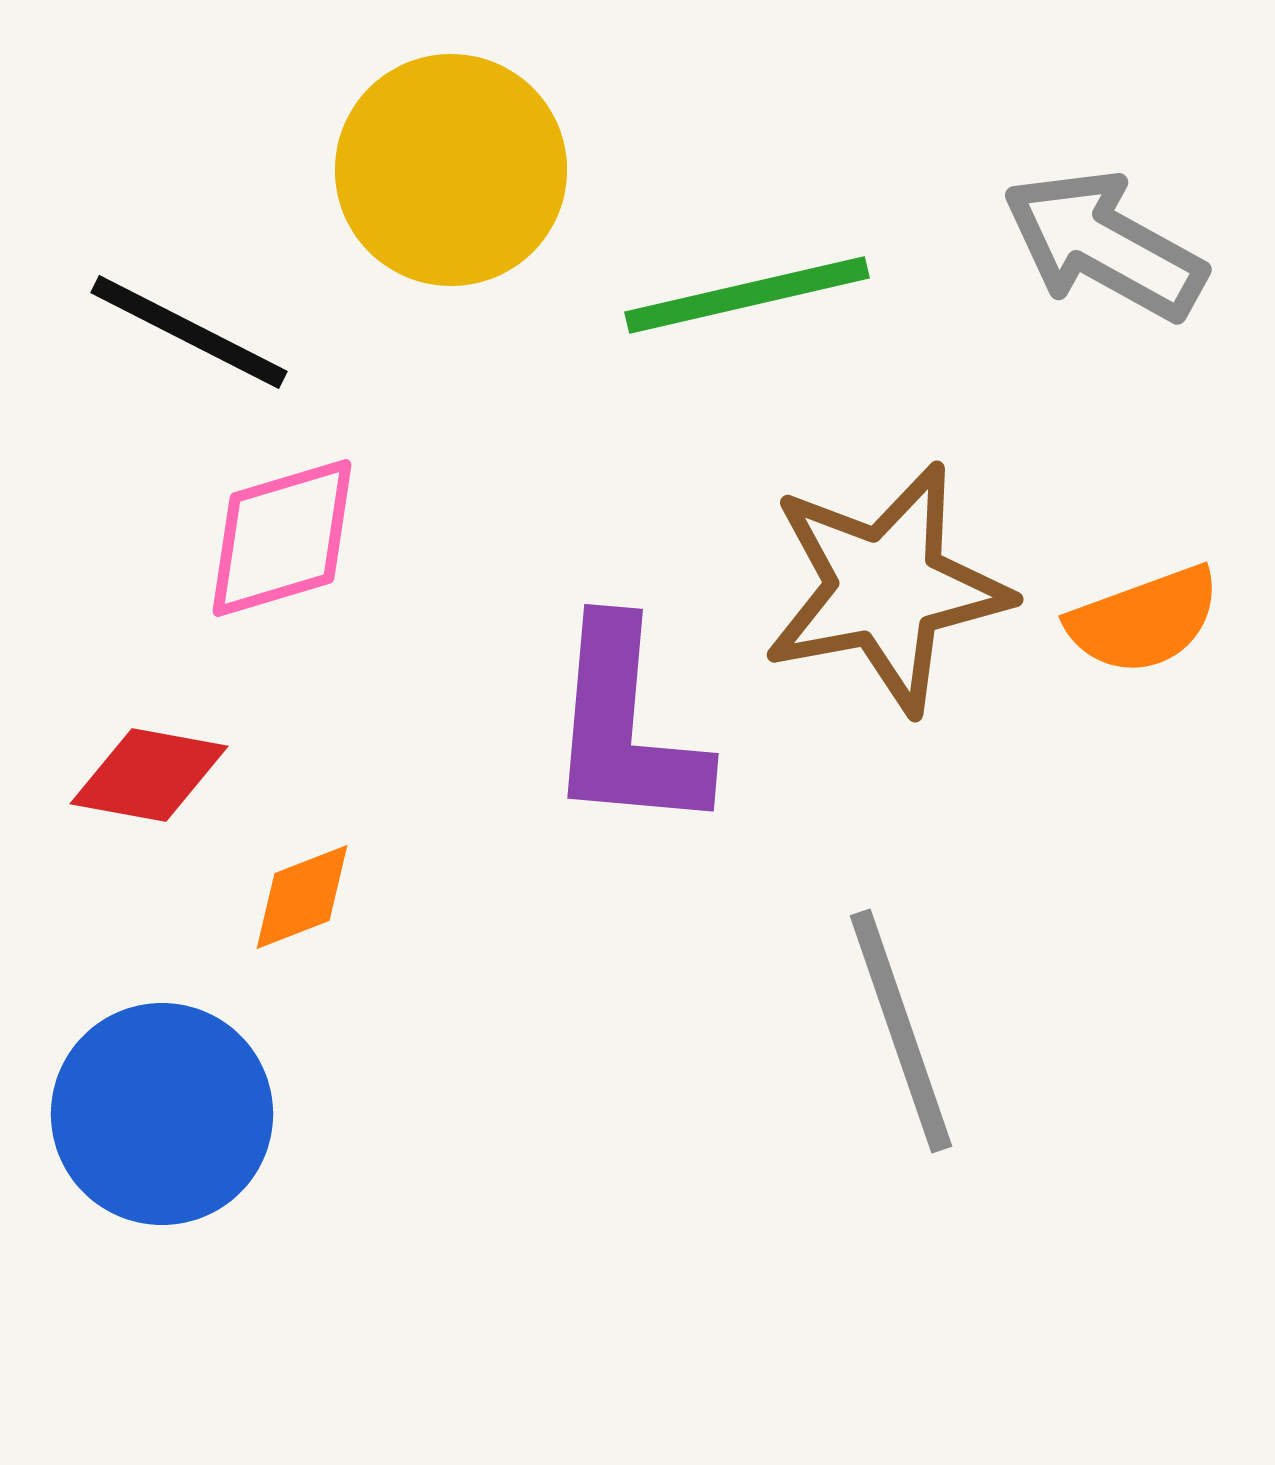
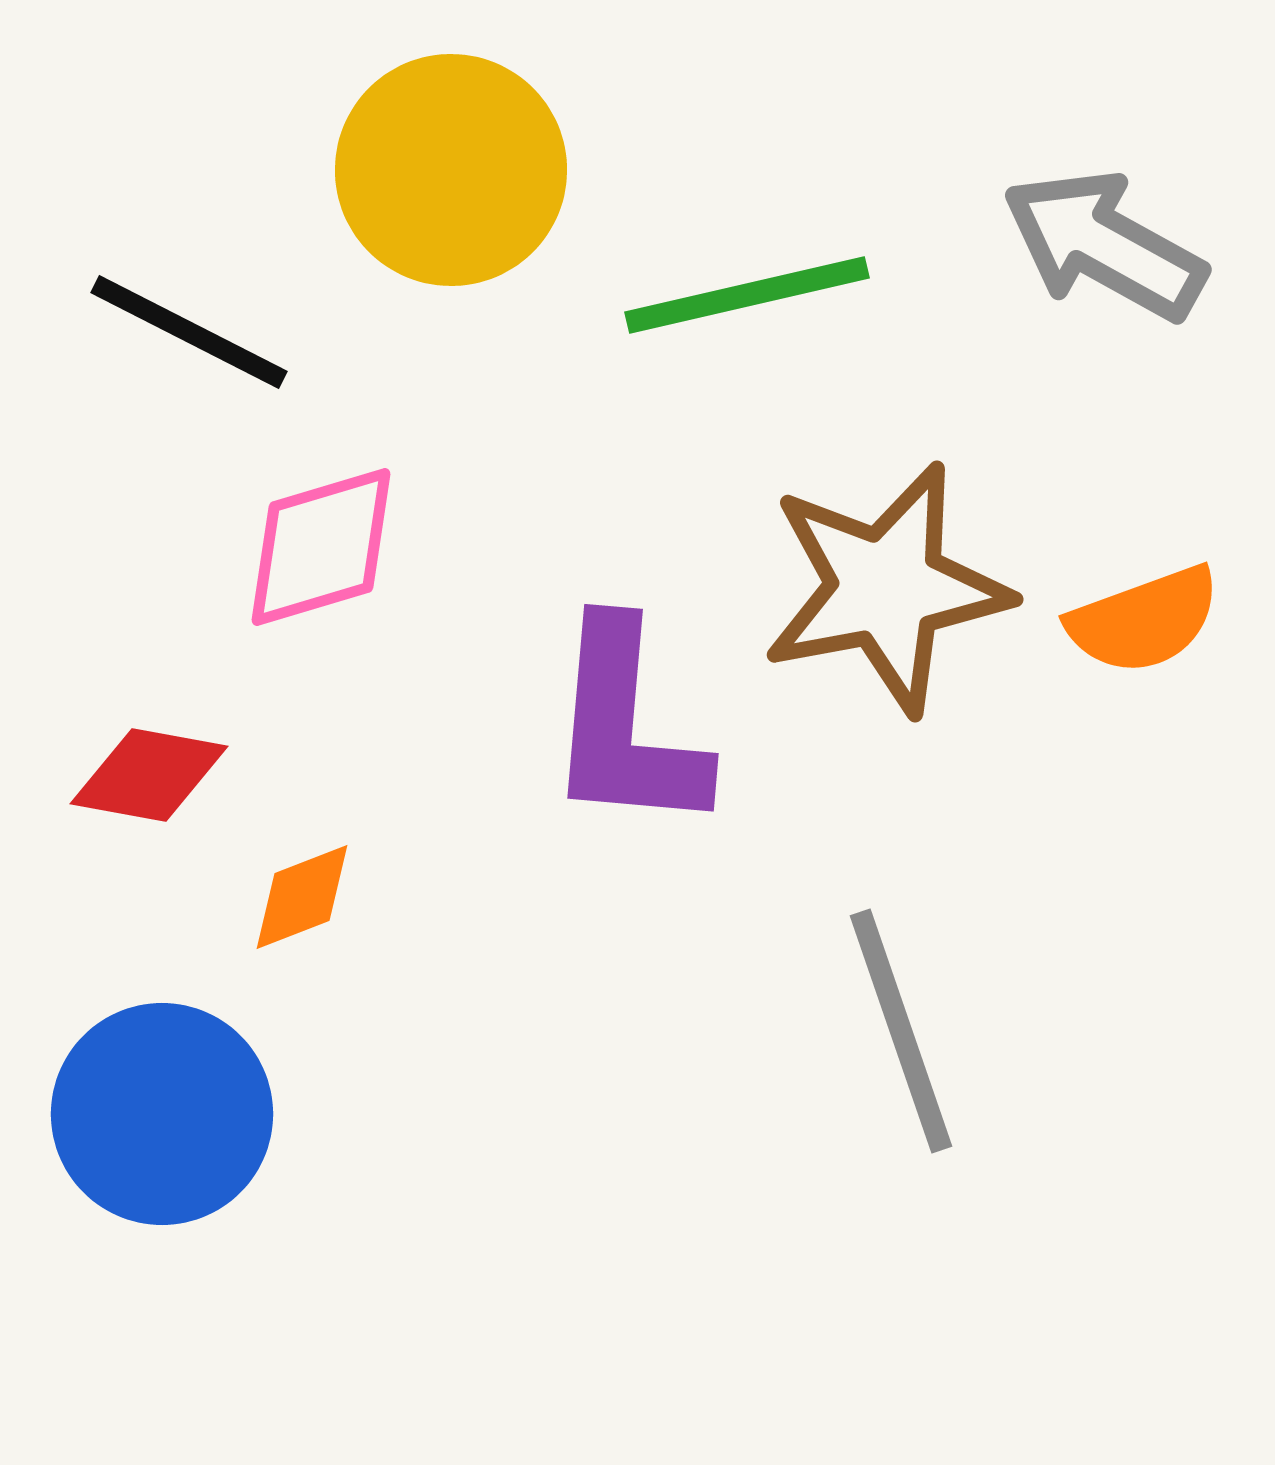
pink diamond: moved 39 px right, 9 px down
